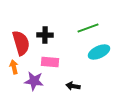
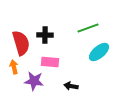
cyan ellipse: rotated 15 degrees counterclockwise
black arrow: moved 2 px left
